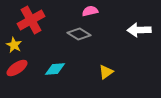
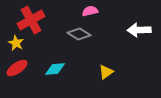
yellow star: moved 2 px right, 2 px up
